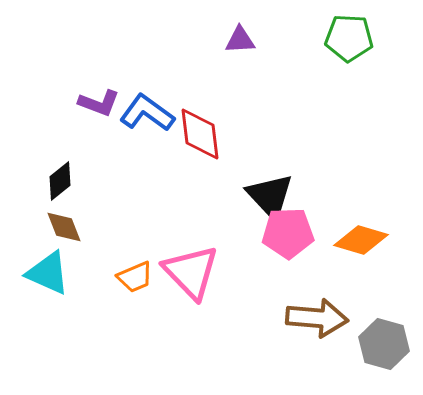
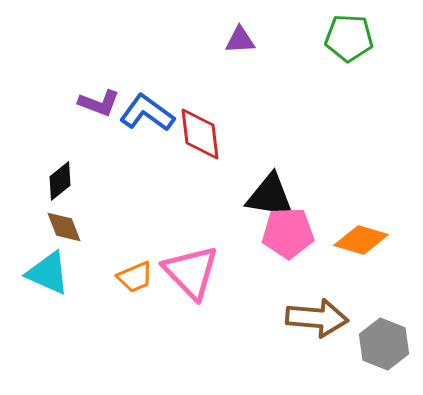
black triangle: rotated 38 degrees counterclockwise
gray hexagon: rotated 6 degrees clockwise
